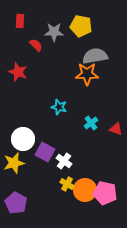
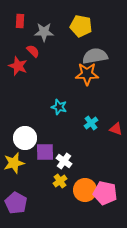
gray star: moved 10 px left
red semicircle: moved 3 px left, 6 px down
red star: moved 6 px up
white circle: moved 2 px right, 1 px up
purple square: rotated 30 degrees counterclockwise
yellow cross: moved 7 px left, 3 px up; rotated 24 degrees clockwise
